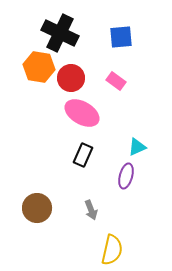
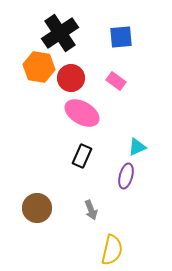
black cross: rotated 30 degrees clockwise
black rectangle: moved 1 px left, 1 px down
